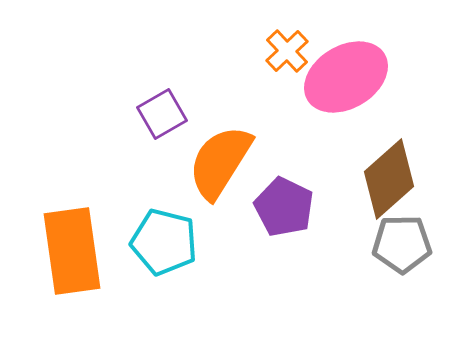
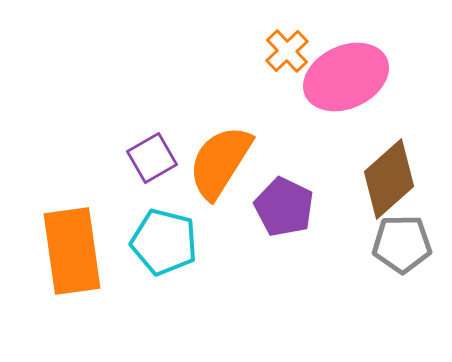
pink ellipse: rotated 6 degrees clockwise
purple square: moved 10 px left, 44 px down
